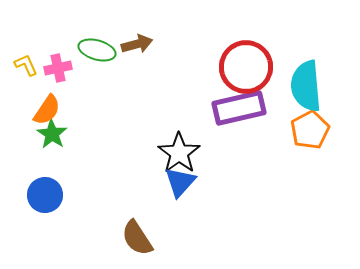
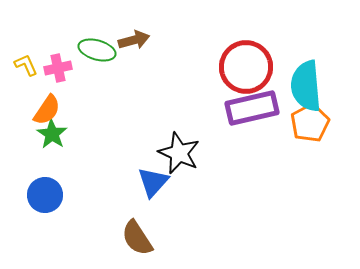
brown arrow: moved 3 px left, 4 px up
purple rectangle: moved 13 px right
orange pentagon: moved 7 px up
black star: rotated 12 degrees counterclockwise
blue triangle: moved 27 px left
